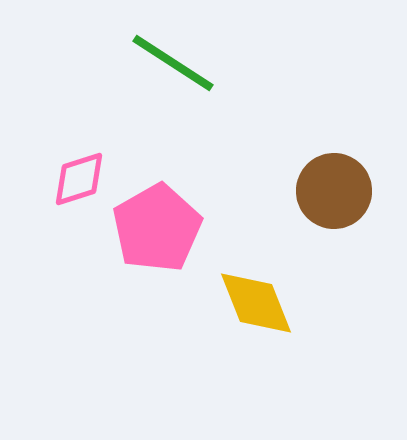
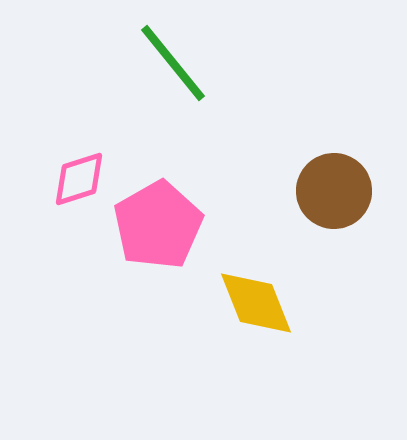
green line: rotated 18 degrees clockwise
pink pentagon: moved 1 px right, 3 px up
